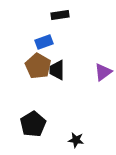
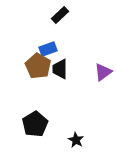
black rectangle: rotated 36 degrees counterclockwise
blue rectangle: moved 4 px right, 7 px down
black trapezoid: moved 3 px right, 1 px up
black pentagon: moved 2 px right
black star: rotated 21 degrees clockwise
